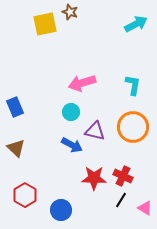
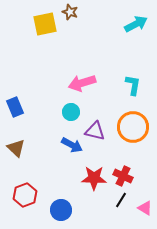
red hexagon: rotated 10 degrees clockwise
